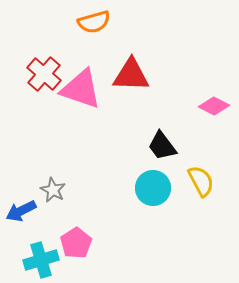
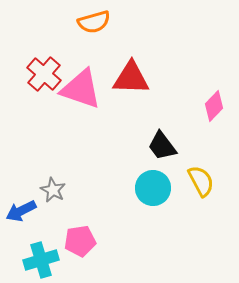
red triangle: moved 3 px down
pink diamond: rotated 72 degrees counterclockwise
pink pentagon: moved 4 px right, 2 px up; rotated 24 degrees clockwise
